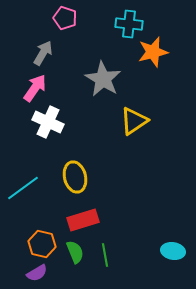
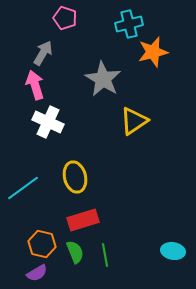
cyan cross: rotated 20 degrees counterclockwise
pink arrow: moved 3 px up; rotated 52 degrees counterclockwise
